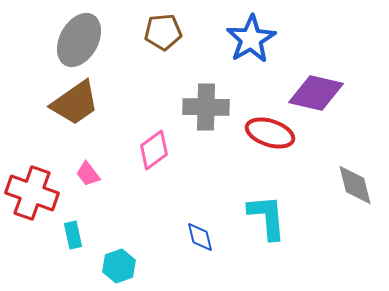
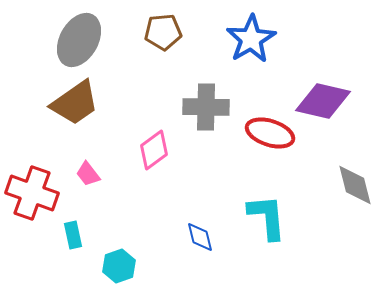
purple diamond: moved 7 px right, 8 px down
